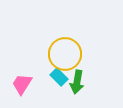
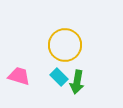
yellow circle: moved 9 px up
pink trapezoid: moved 3 px left, 8 px up; rotated 75 degrees clockwise
